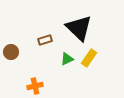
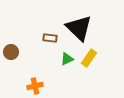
brown rectangle: moved 5 px right, 2 px up; rotated 24 degrees clockwise
